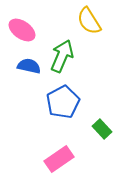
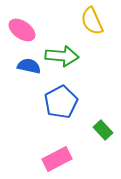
yellow semicircle: moved 3 px right; rotated 8 degrees clockwise
green arrow: rotated 72 degrees clockwise
blue pentagon: moved 2 px left
green rectangle: moved 1 px right, 1 px down
pink rectangle: moved 2 px left; rotated 8 degrees clockwise
